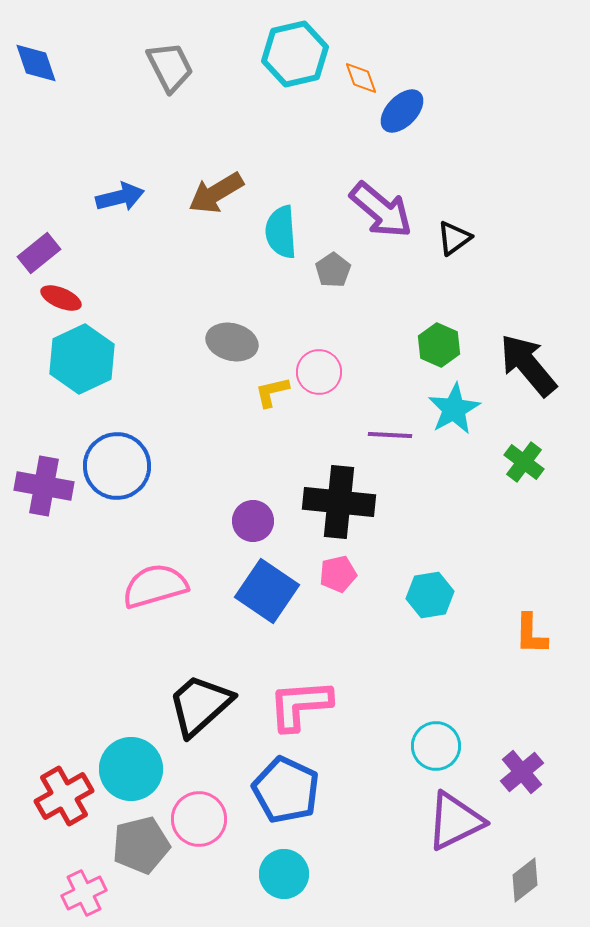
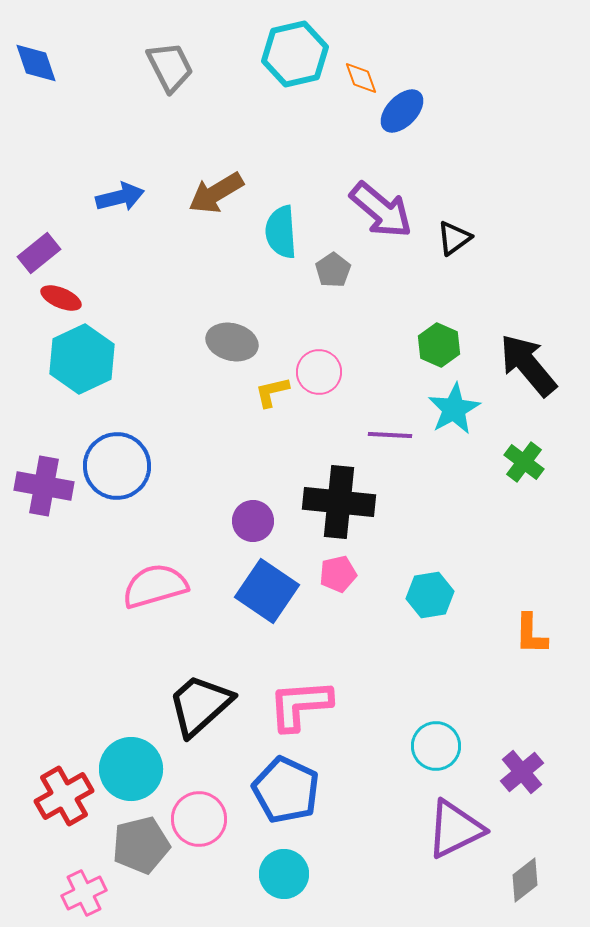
purple triangle at (455, 821): moved 8 px down
